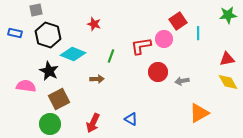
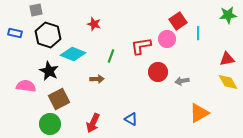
pink circle: moved 3 px right
